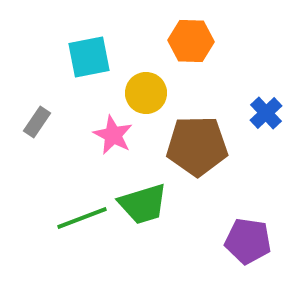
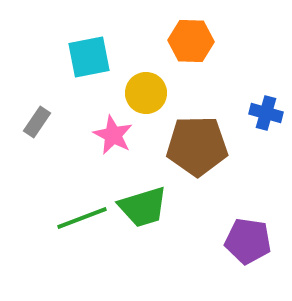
blue cross: rotated 32 degrees counterclockwise
green trapezoid: moved 3 px down
